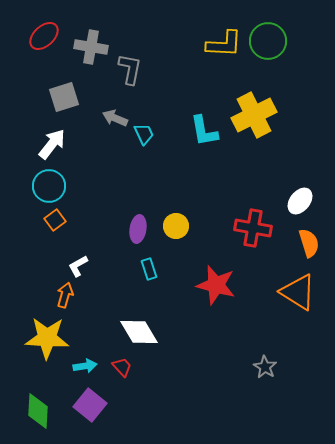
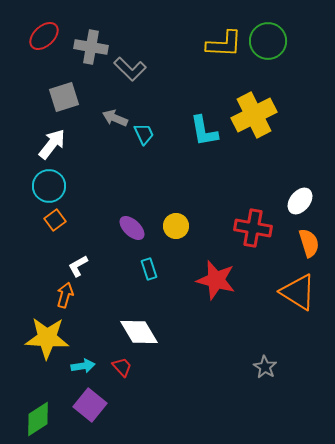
gray L-shape: rotated 124 degrees clockwise
purple ellipse: moved 6 px left, 1 px up; rotated 56 degrees counterclockwise
red star: moved 5 px up
cyan arrow: moved 2 px left
green diamond: moved 8 px down; rotated 54 degrees clockwise
